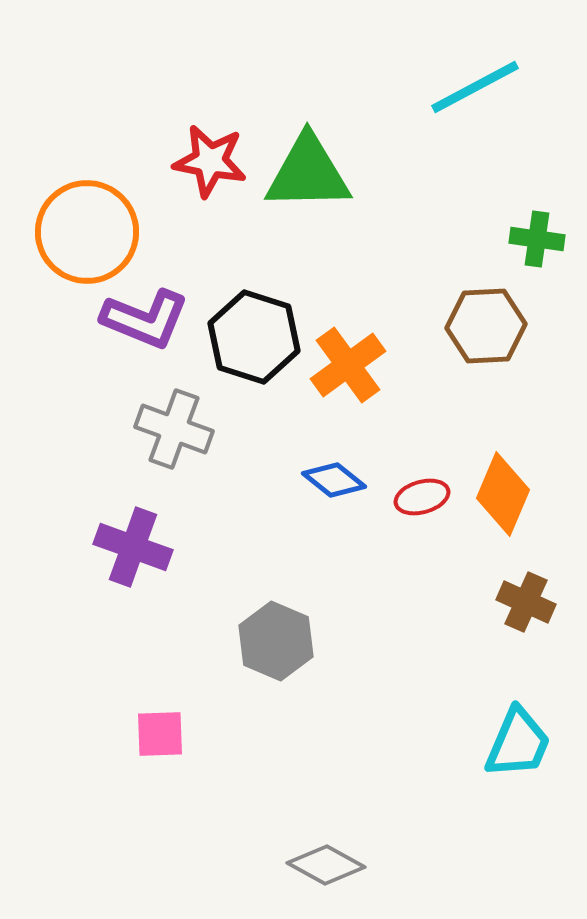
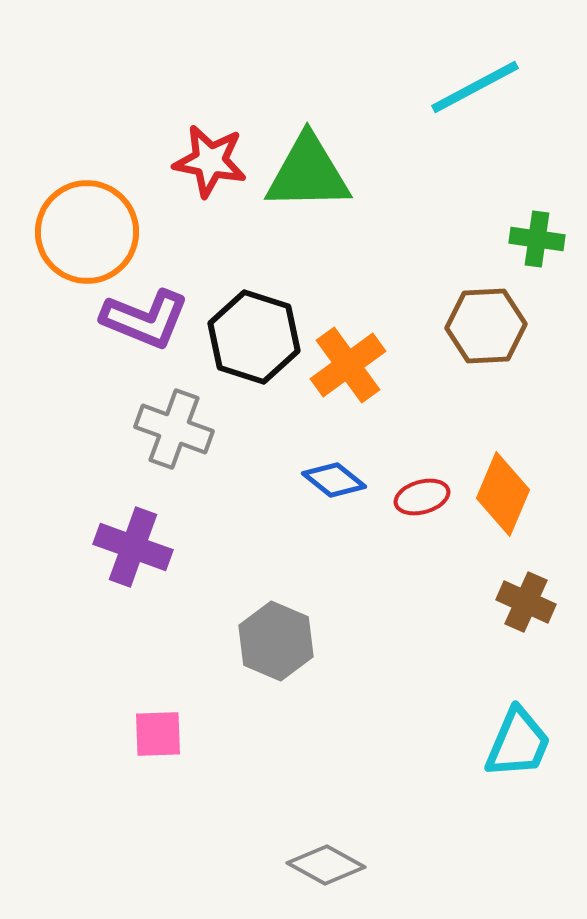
pink square: moved 2 px left
